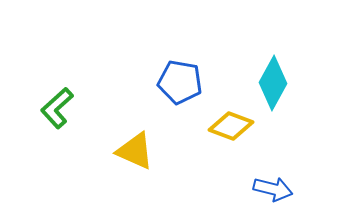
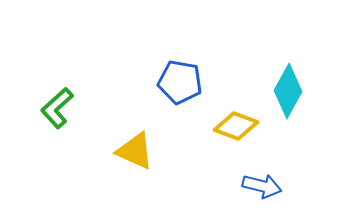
cyan diamond: moved 15 px right, 8 px down
yellow diamond: moved 5 px right
blue arrow: moved 11 px left, 3 px up
